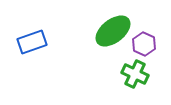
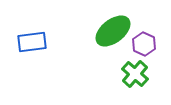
blue rectangle: rotated 12 degrees clockwise
green cross: rotated 16 degrees clockwise
